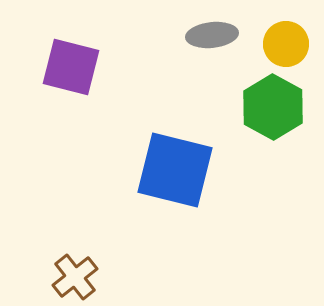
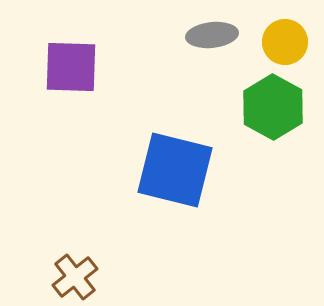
yellow circle: moved 1 px left, 2 px up
purple square: rotated 12 degrees counterclockwise
